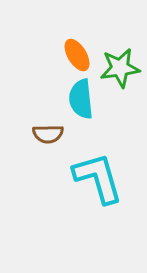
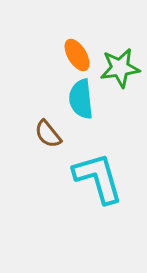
brown semicircle: rotated 52 degrees clockwise
